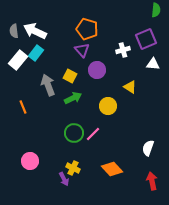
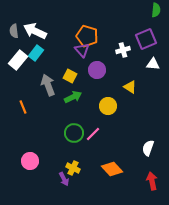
orange pentagon: moved 7 px down
green arrow: moved 1 px up
